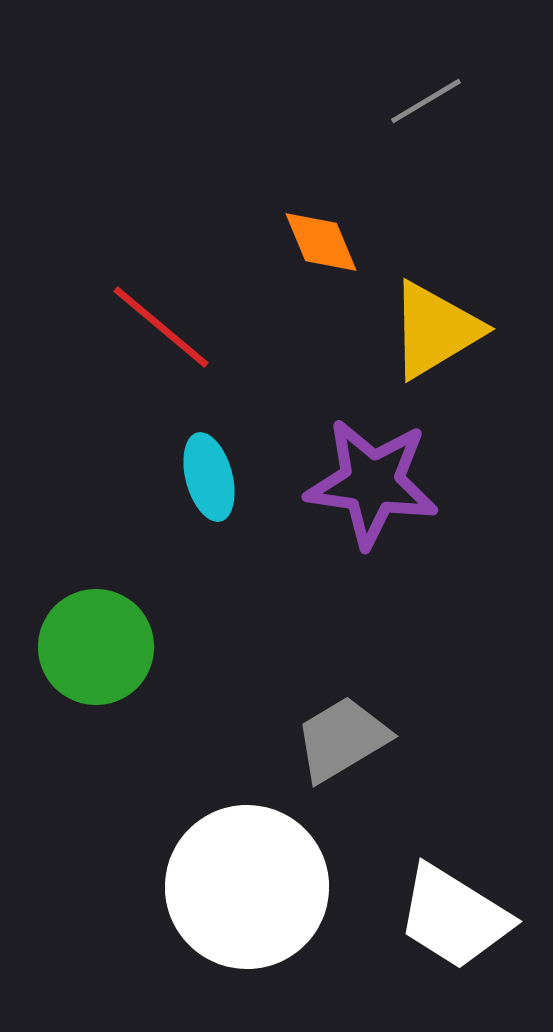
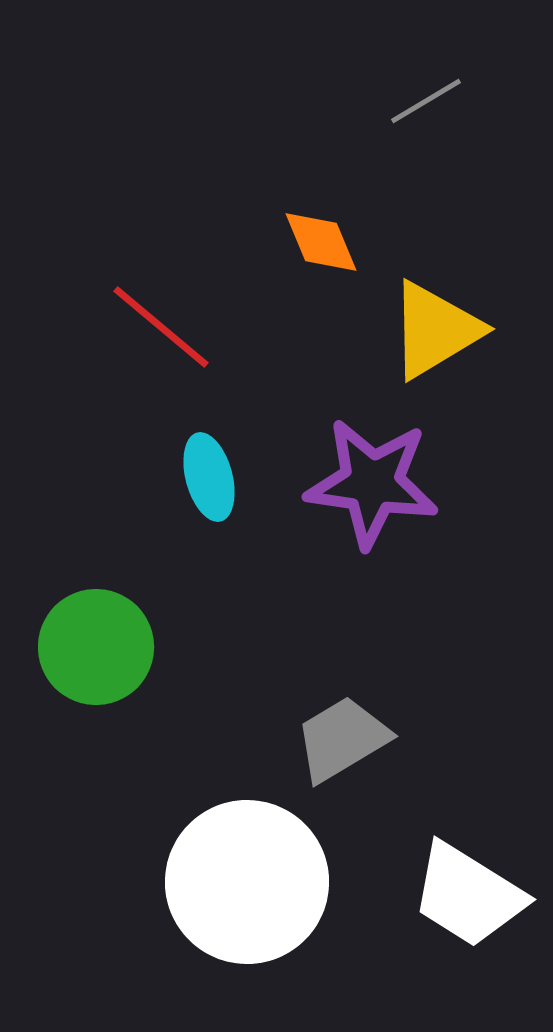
white circle: moved 5 px up
white trapezoid: moved 14 px right, 22 px up
